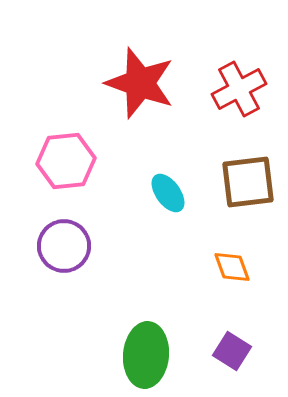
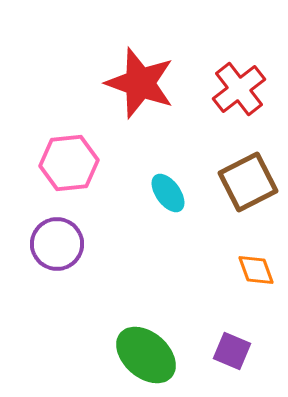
red cross: rotated 10 degrees counterclockwise
pink hexagon: moved 3 px right, 2 px down
brown square: rotated 20 degrees counterclockwise
purple circle: moved 7 px left, 2 px up
orange diamond: moved 24 px right, 3 px down
purple square: rotated 9 degrees counterclockwise
green ellipse: rotated 54 degrees counterclockwise
